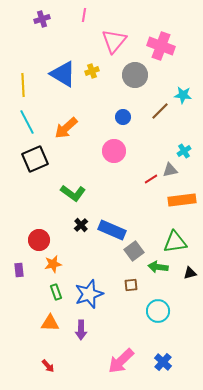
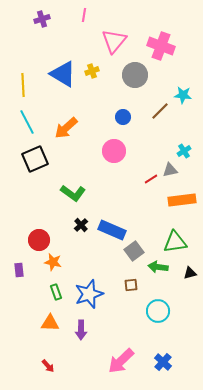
orange star: moved 2 px up; rotated 24 degrees clockwise
